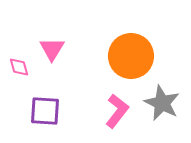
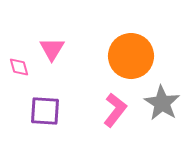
gray star: rotated 6 degrees clockwise
pink L-shape: moved 2 px left, 1 px up
